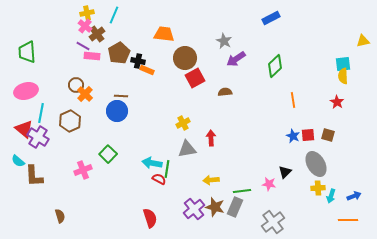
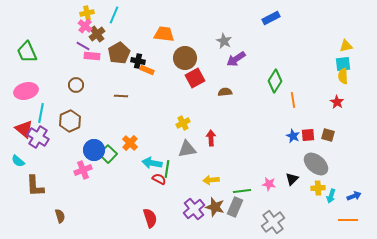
yellow triangle at (363, 41): moved 17 px left, 5 px down
green trapezoid at (27, 52): rotated 20 degrees counterclockwise
green diamond at (275, 66): moved 15 px down; rotated 15 degrees counterclockwise
orange cross at (85, 94): moved 45 px right, 49 px down
blue circle at (117, 111): moved 23 px left, 39 px down
gray ellipse at (316, 164): rotated 20 degrees counterclockwise
black triangle at (285, 172): moved 7 px right, 7 px down
brown L-shape at (34, 176): moved 1 px right, 10 px down
